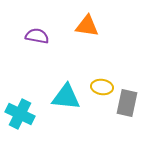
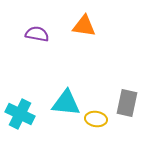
orange triangle: moved 3 px left
purple semicircle: moved 2 px up
yellow ellipse: moved 6 px left, 32 px down
cyan triangle: moved 6 px down
